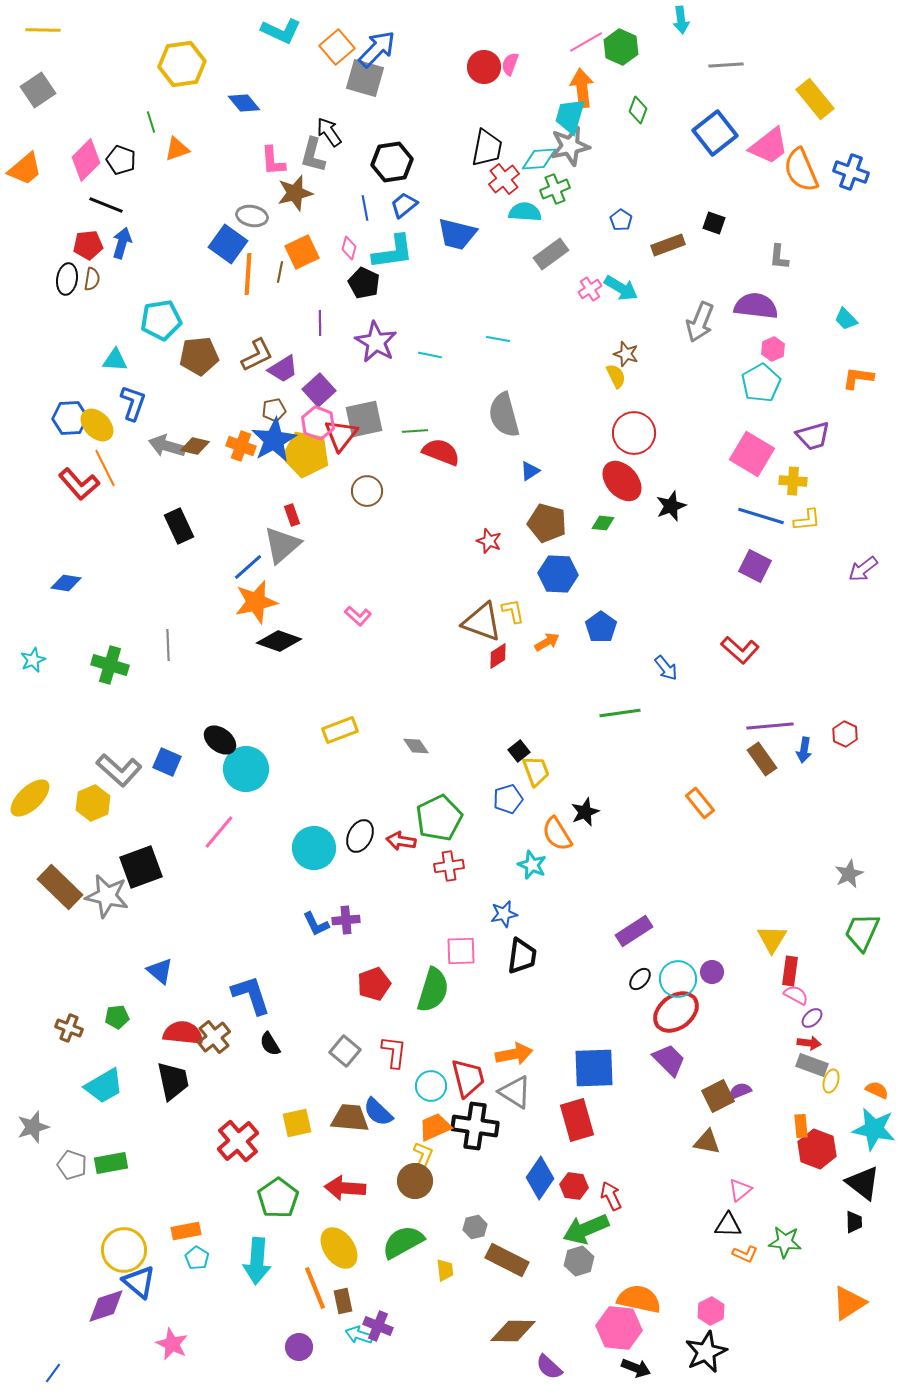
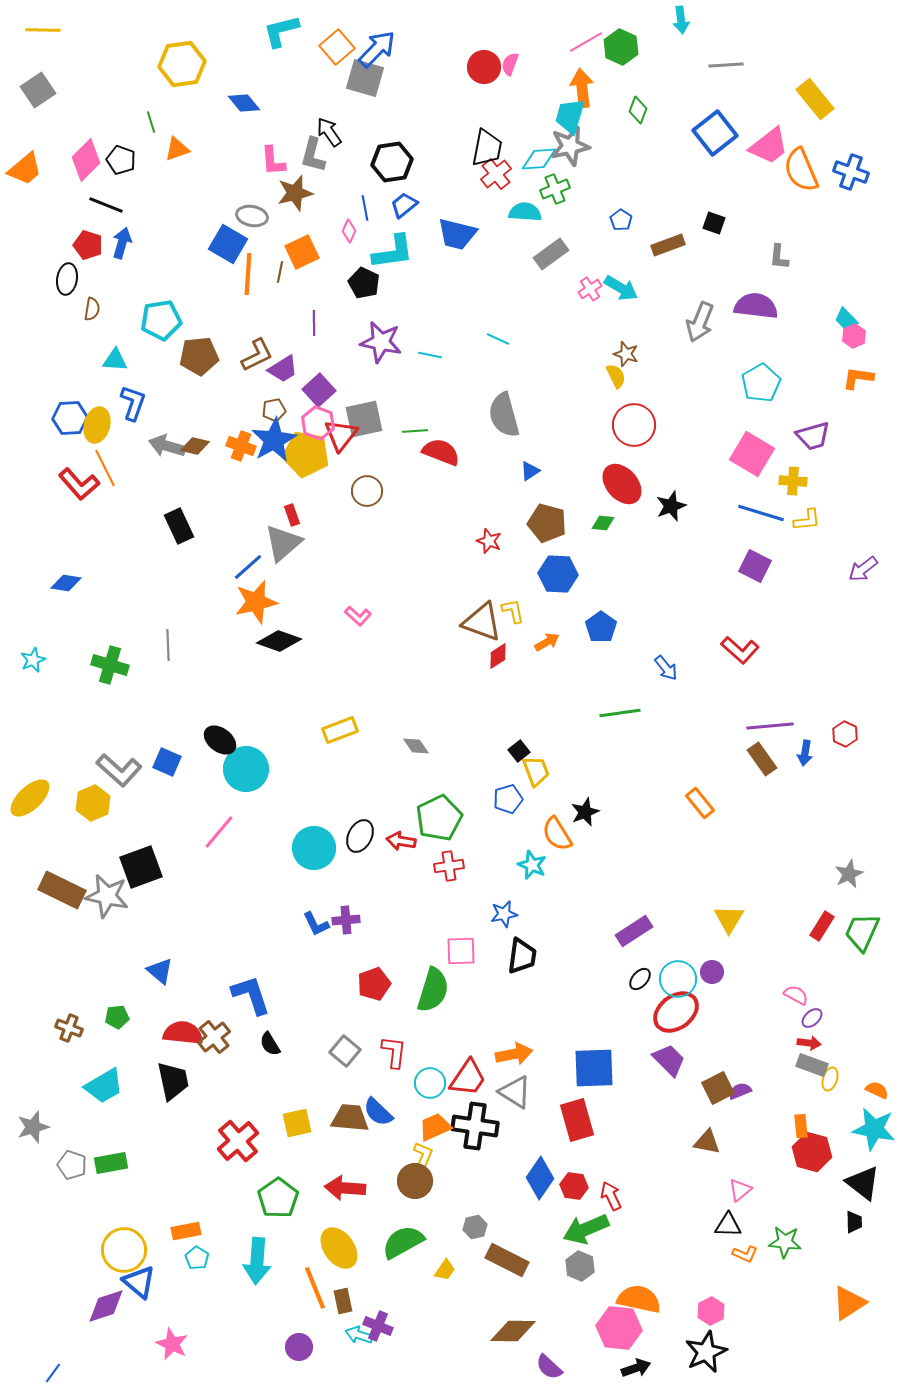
cyan L-shape at (281, 31): rotated 141 degrees clockwise
red cross at (504, 179): moved 8 px left, 5 px up
blue square at (228, 244): rotated 6 degrees counterclockwise
red pentagon at (88, 245): rotated 24 degrees clockwise
pink diamond at (349, 248): moved 17 px up; rotated 10 degrees clockwise
brown semicircle at (92, 279): moved 30 px down
purple line at (320, 323): moved 6 px left
cyan line at (498, 339): rotated 15 degrees clockwise
purple star at (376, 342): moved 5 px right; rotated 18 degrees counterclockwise
pink hexagon at (773, 349): moved 81 px right, 13 px up
yellow ellipse at (97, 425): rotated 60 degrees clockwise
red circle at (634, 433): moved 8 px up
red ellipse at (622, 481): moved 3 px down
blue line at (761, 516): moved 3 px up
gray triangle at (282, 545): moved 1 px right, 2 px up
blue arrow at (804, 750): moved 1 px right, 3 px down
brown rectangle at (60, 887): moved 2 px right, 3 px down; rotated 18 degrees counterclockwise
yellow triangle at (772, 939): moved 43 px left, 20 px up
red rectangle at (790, 971): moved 32 px right, 45 px up; rotated 24 degrees clockwise
red trapezoid at (468, 1078): rotated 48 degrees clockwise
yellow ellipse at (831, 1081): moved 1 px left, 2 px up
cyan circle at (431, 1086): moved 1 px left, 3 px up
brown square at (718, 1096): moved 8 px up
red hexagon at (817, 1149): moved 5 px left, 3 px down; rotated 6 degrees counterclockwise
gray hexagon at (579, 1261): moved 1 px right, 5 px down; rotated 20 degrees counterclockwise
yellow trapezoid at (445, 1270): rotated 40 degrees clockwise
black arrow at (636, 1368): rotated 40 degrees counterclockwise
